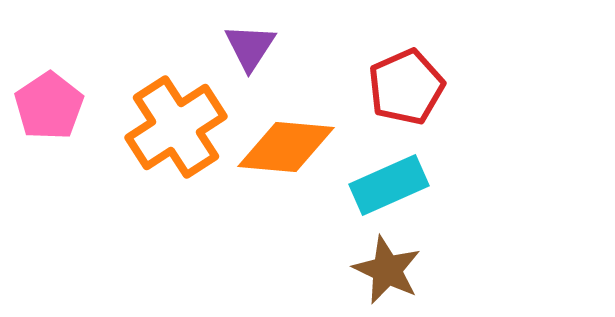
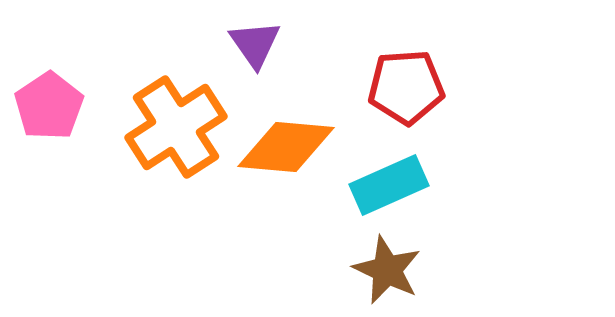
purple triangle: moved 5 px right, 3 px up; rotated 8 degrees counterclockwise
red pentagon: rotated 20 degrees clockwise
